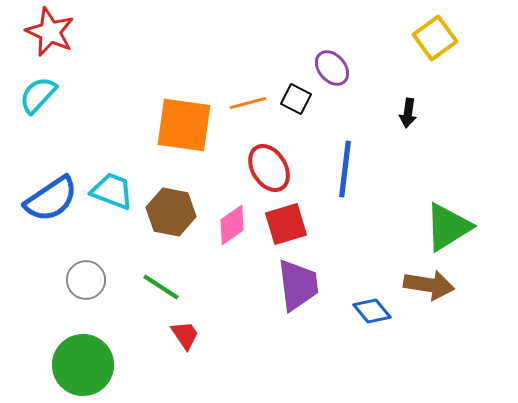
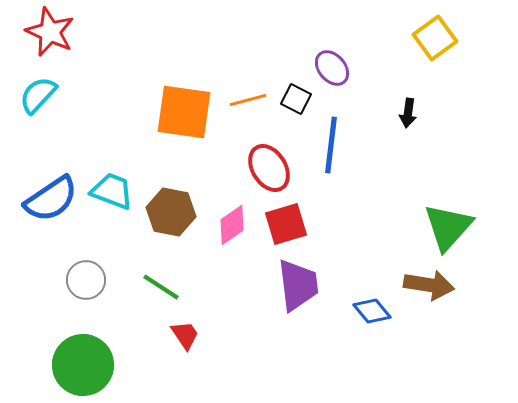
orange line: moved 3 px up
orange square: moved 13 px up
blue line: moved 14 px left, 24 px up
green triangle: rotated 16 degrees counterclockwise
